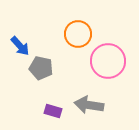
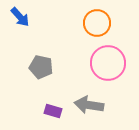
orange circle: moved 19 px right, 11 px up
blue arrow: moved 29 px up
pink circle: moved 2 px down
gray pentagon: moved 1 px up
